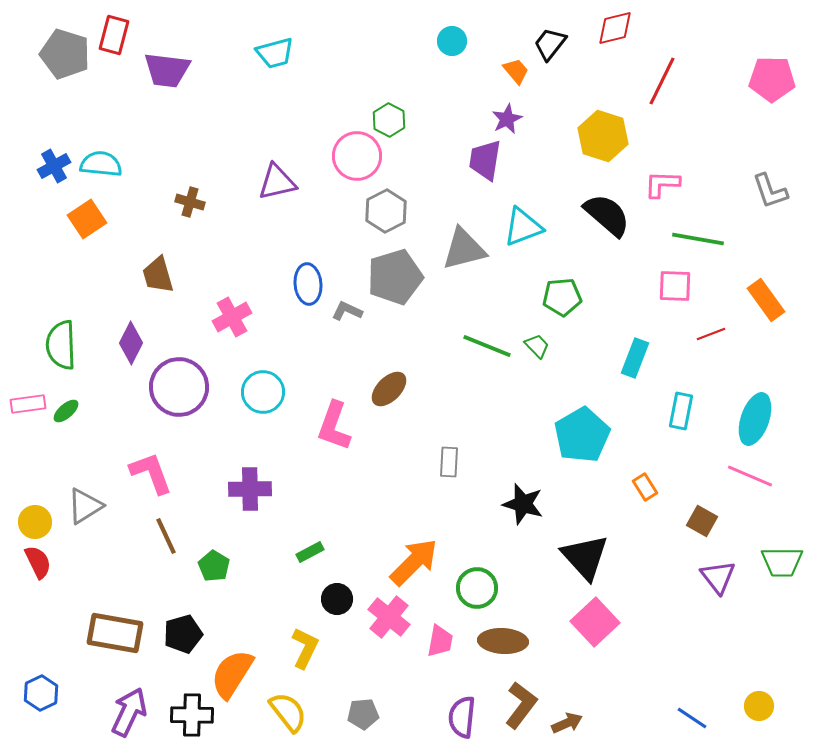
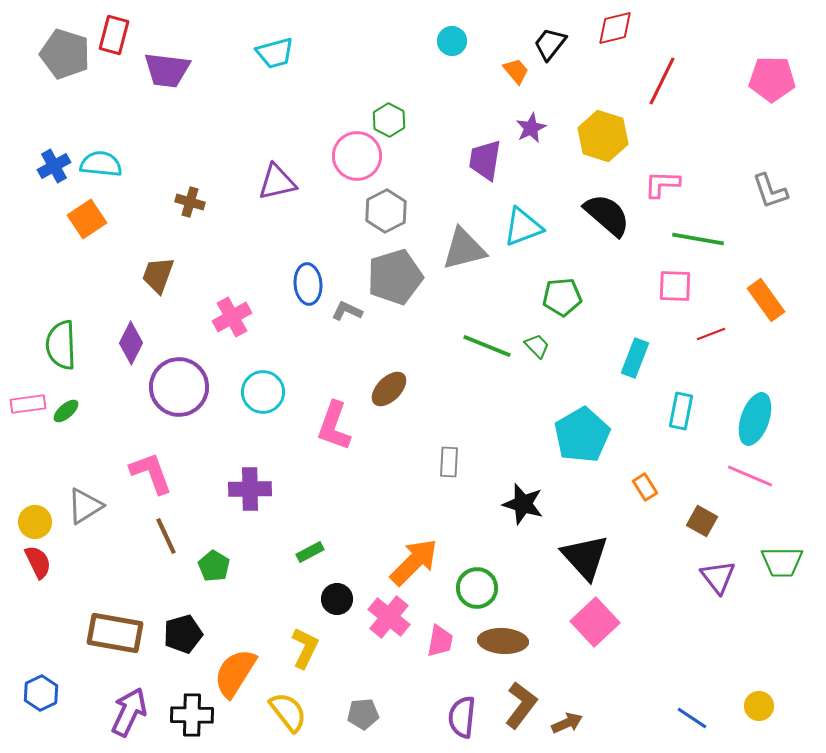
purple star at (507, 119): moved 24 px right, 9 px down
brown trapezoid at (158, 275): rotated 36 degrees clockwise
orange semicircle at (232, 674): moved 3 px right, 1 px up
